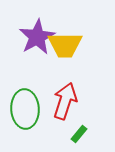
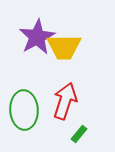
yellow trapezoid: moved 1 px left, 2 px down
green ellipse: moved 1 px left, 1 px down
